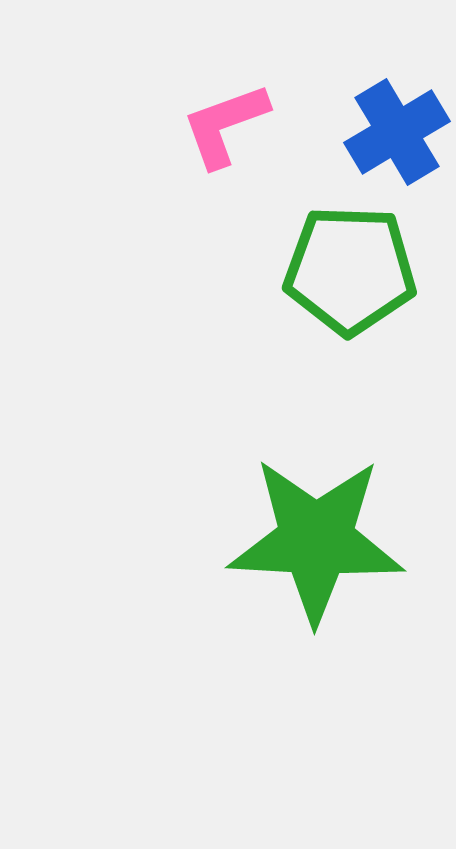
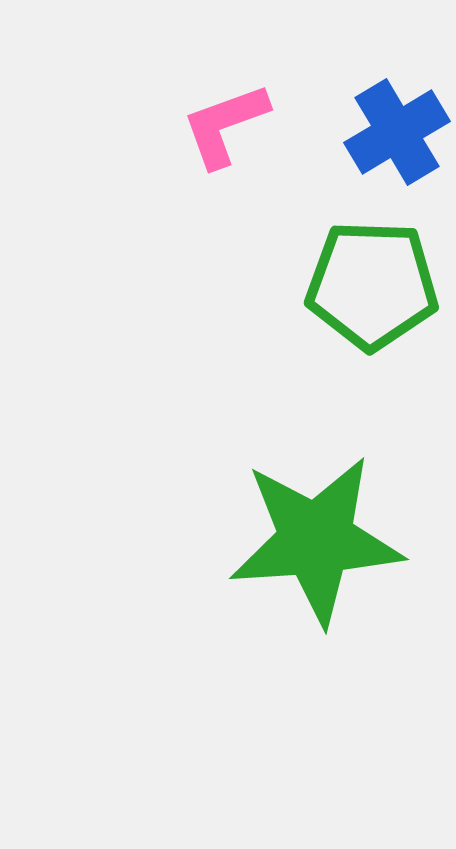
green pentagon: moved 22 px right, 15 px down
green star: rotated 7 degrees counterclockwise
